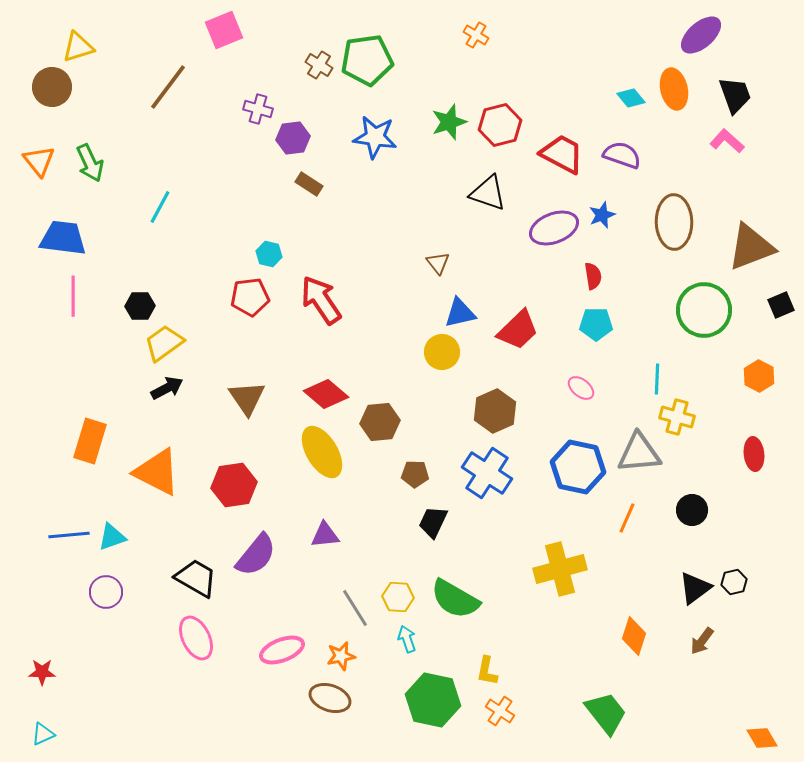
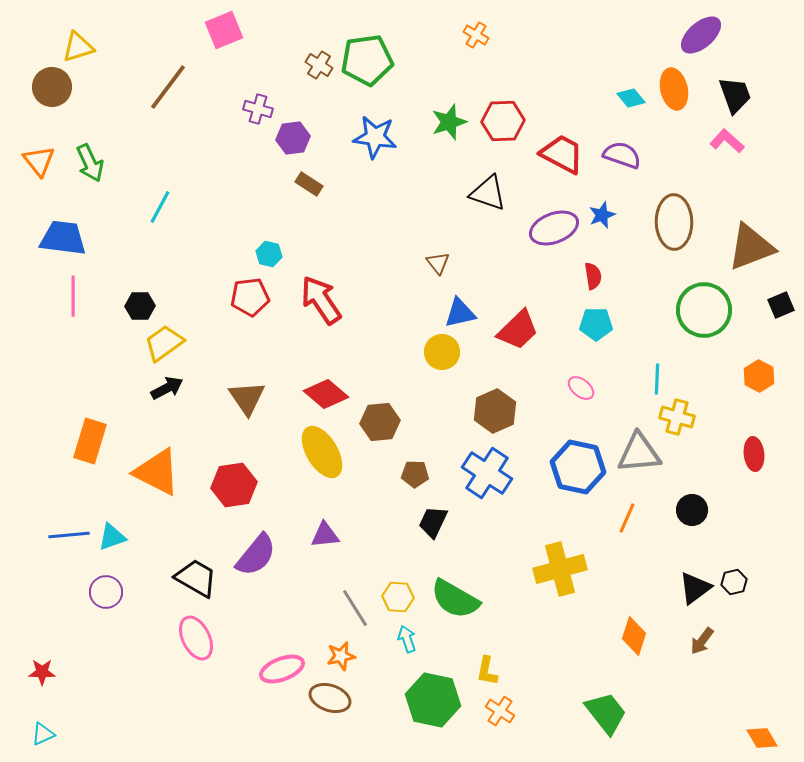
red hexagon at (500, 125): moved 3 px right, 4 px up; rotated 12 degrees clockwise
pink ellipse at (282, 650): moved 19 px down
